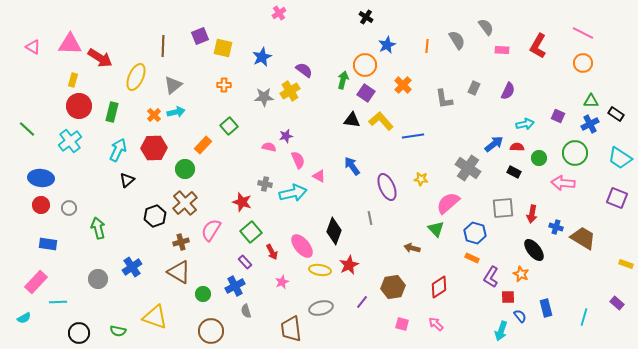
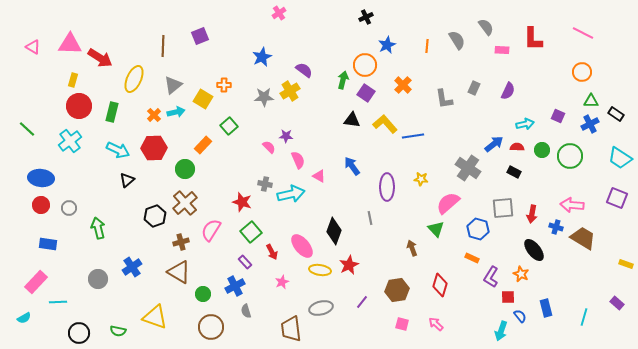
black cross at (366, 17): rotated 32 degrees clockwise
red L-shape at (538, 46): moved 5 px left, 7 px up; rotated 30 degrees counterclockwise
yellow square at (223, 48): moved 20 px left, 51 px down; rotated 18 degrees clockwise
orange circle at (583, 63): moved 1 px left, 9 px down
yellow ellipse at (136, 77): moved 2 px left, 2 px down
yellow L-shape at (381, 121): moved 4 px right, 3 px down
purple star at (286, 136): rotated 16 degrees clockwise
pink semicircle at (269, 147): rotated 32 degrees clockwise
cyan arrow at (118, 150): rotated 90 degrees clockwise
green circle at (575, 153): moved 5 px left, 3 px down
green circle at (539, 158): moved 3 px right, 8 px up
pink arrow at (563, 183): moved 9 px right, 22 px down
purple ellipse at (387, 187): rotated 24 degrees clockwise
cyan arrow at (293, 193): moved 2 px left, 1 px down
blue hexagon at (475, 233): moved 3 px right, 4 px up
brown arrow at (412, 248): rotated 56 degrees clockwise
brown hexagon at (393, 287): moved 4 px right, 3 px down
red diamond at (439, 287): moved 1 px right, 2 px up; rotated 40 degrees counterclockwise
brown circle at (211, 331): moved 4 px up
